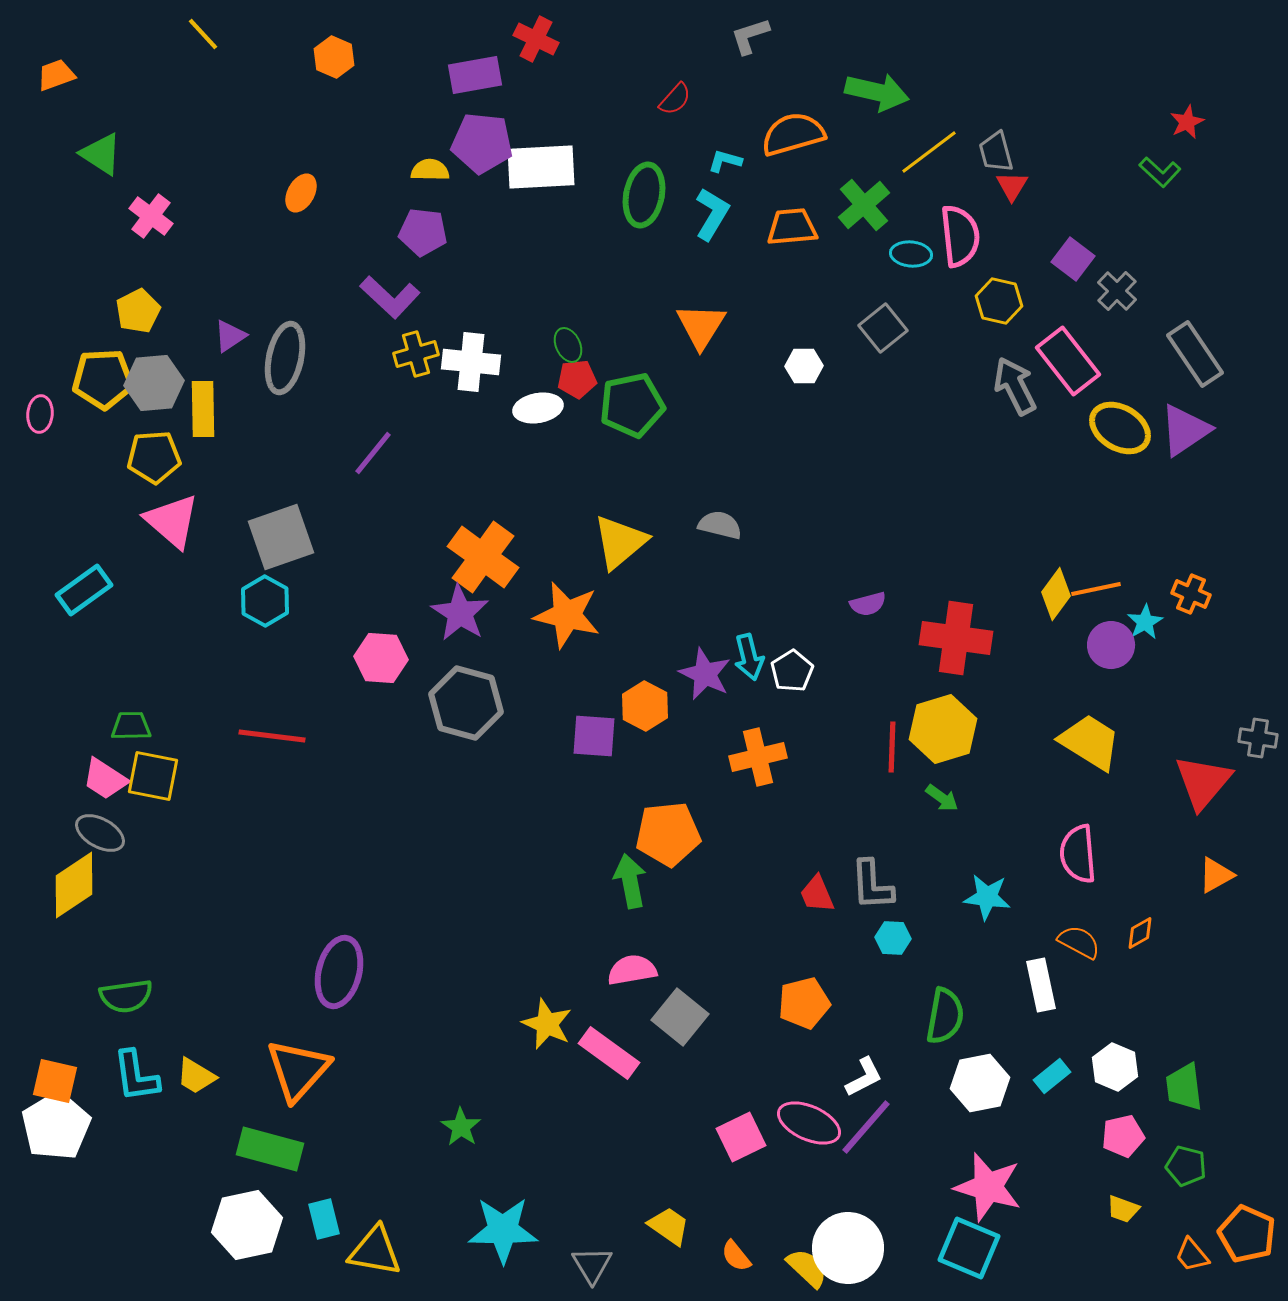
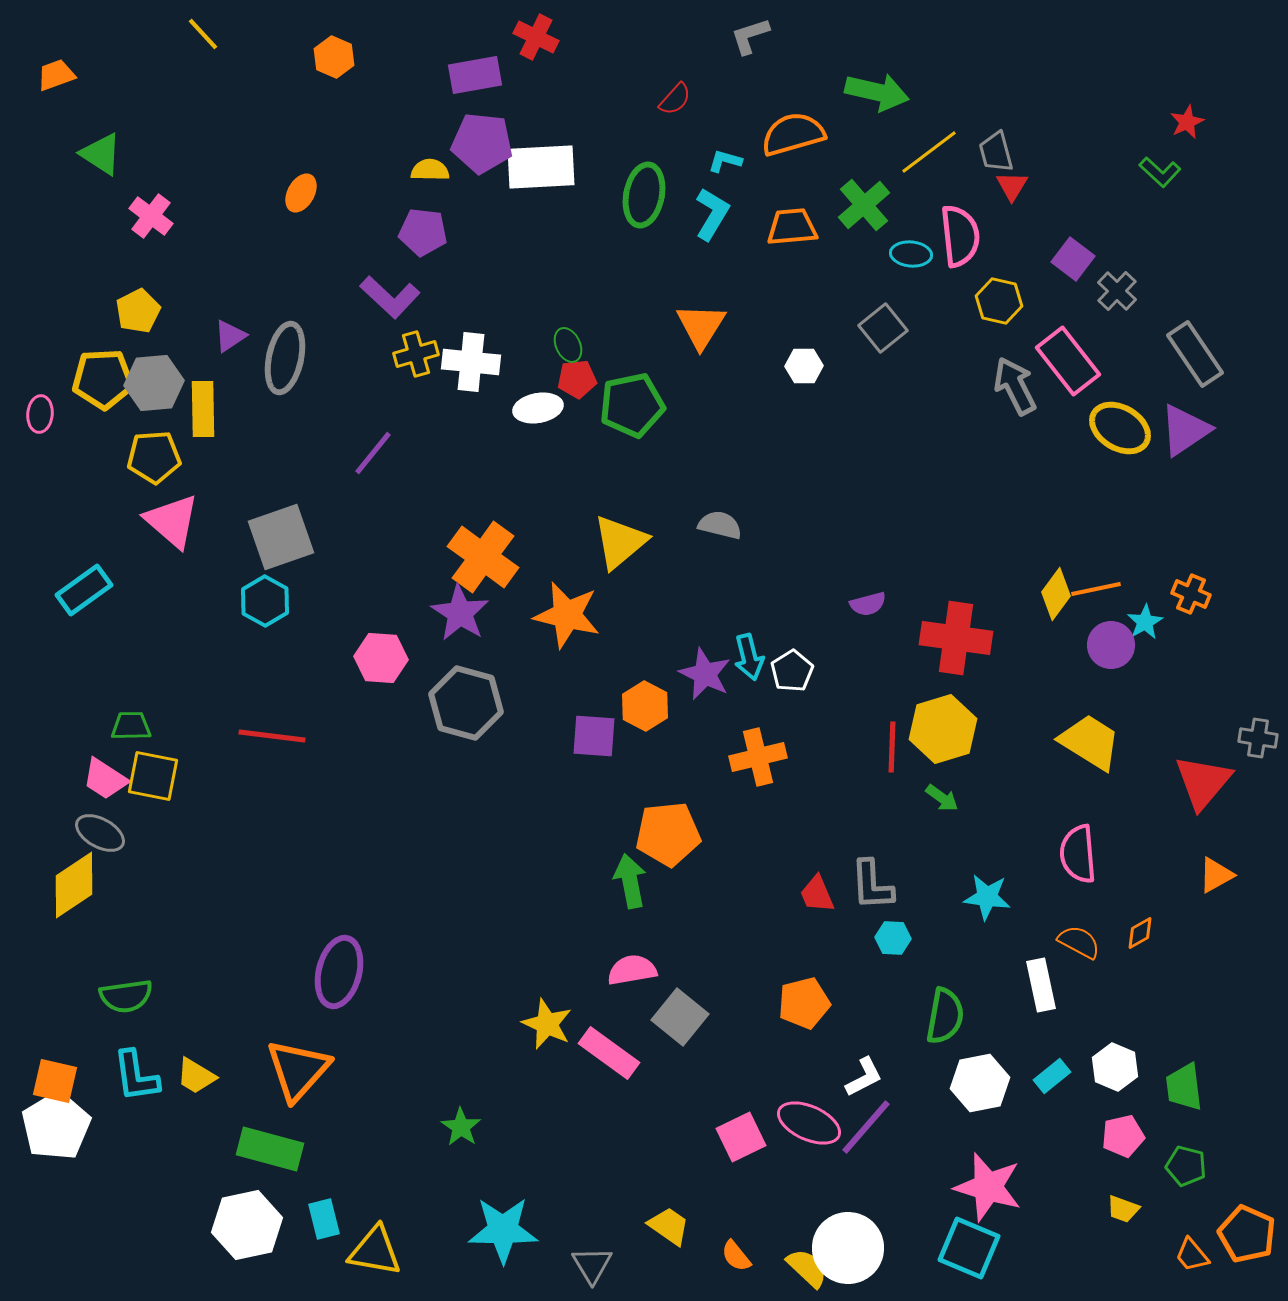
red cross at (536, 39): moved 2 px up
